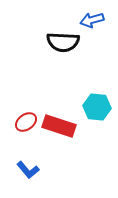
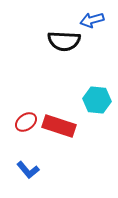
black semicircle: moved 1 px right, 1 px up
cyan hexagon: moved 7 px up
